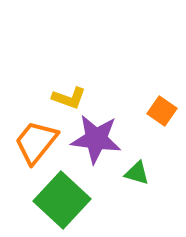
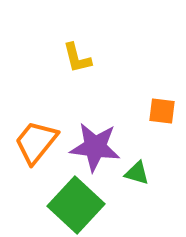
yellow L-shape: moved 8 px right, 40 px up; rotated 56 degrees clockwise
orange square: rotated 28 degrees counterclockwise
purple star: moved 1 px left, 8 px down
green square: moved 14 px right, 5 px down
